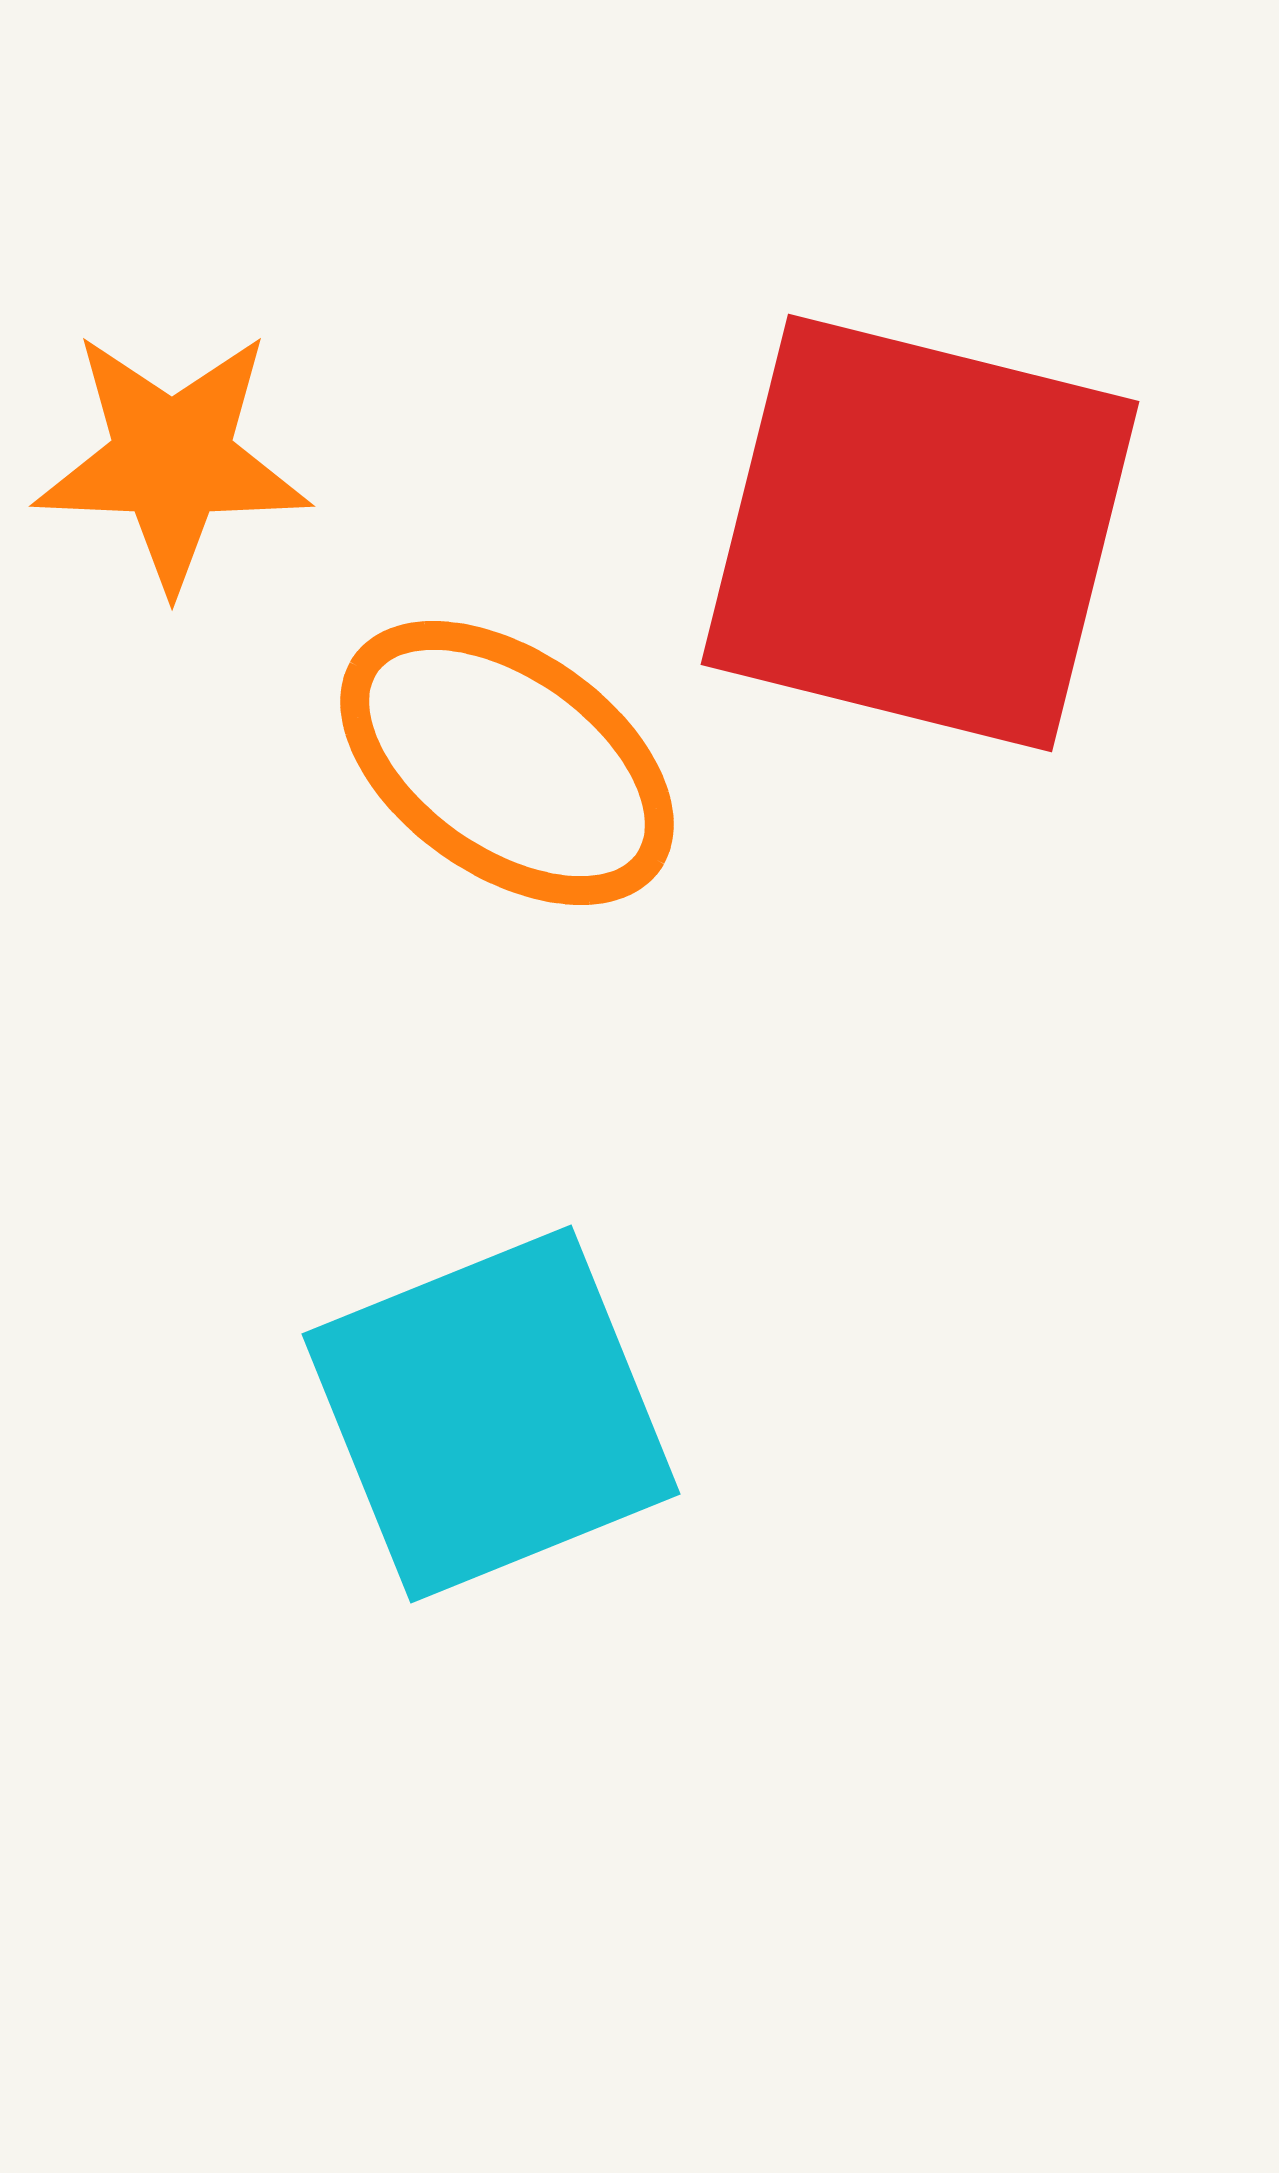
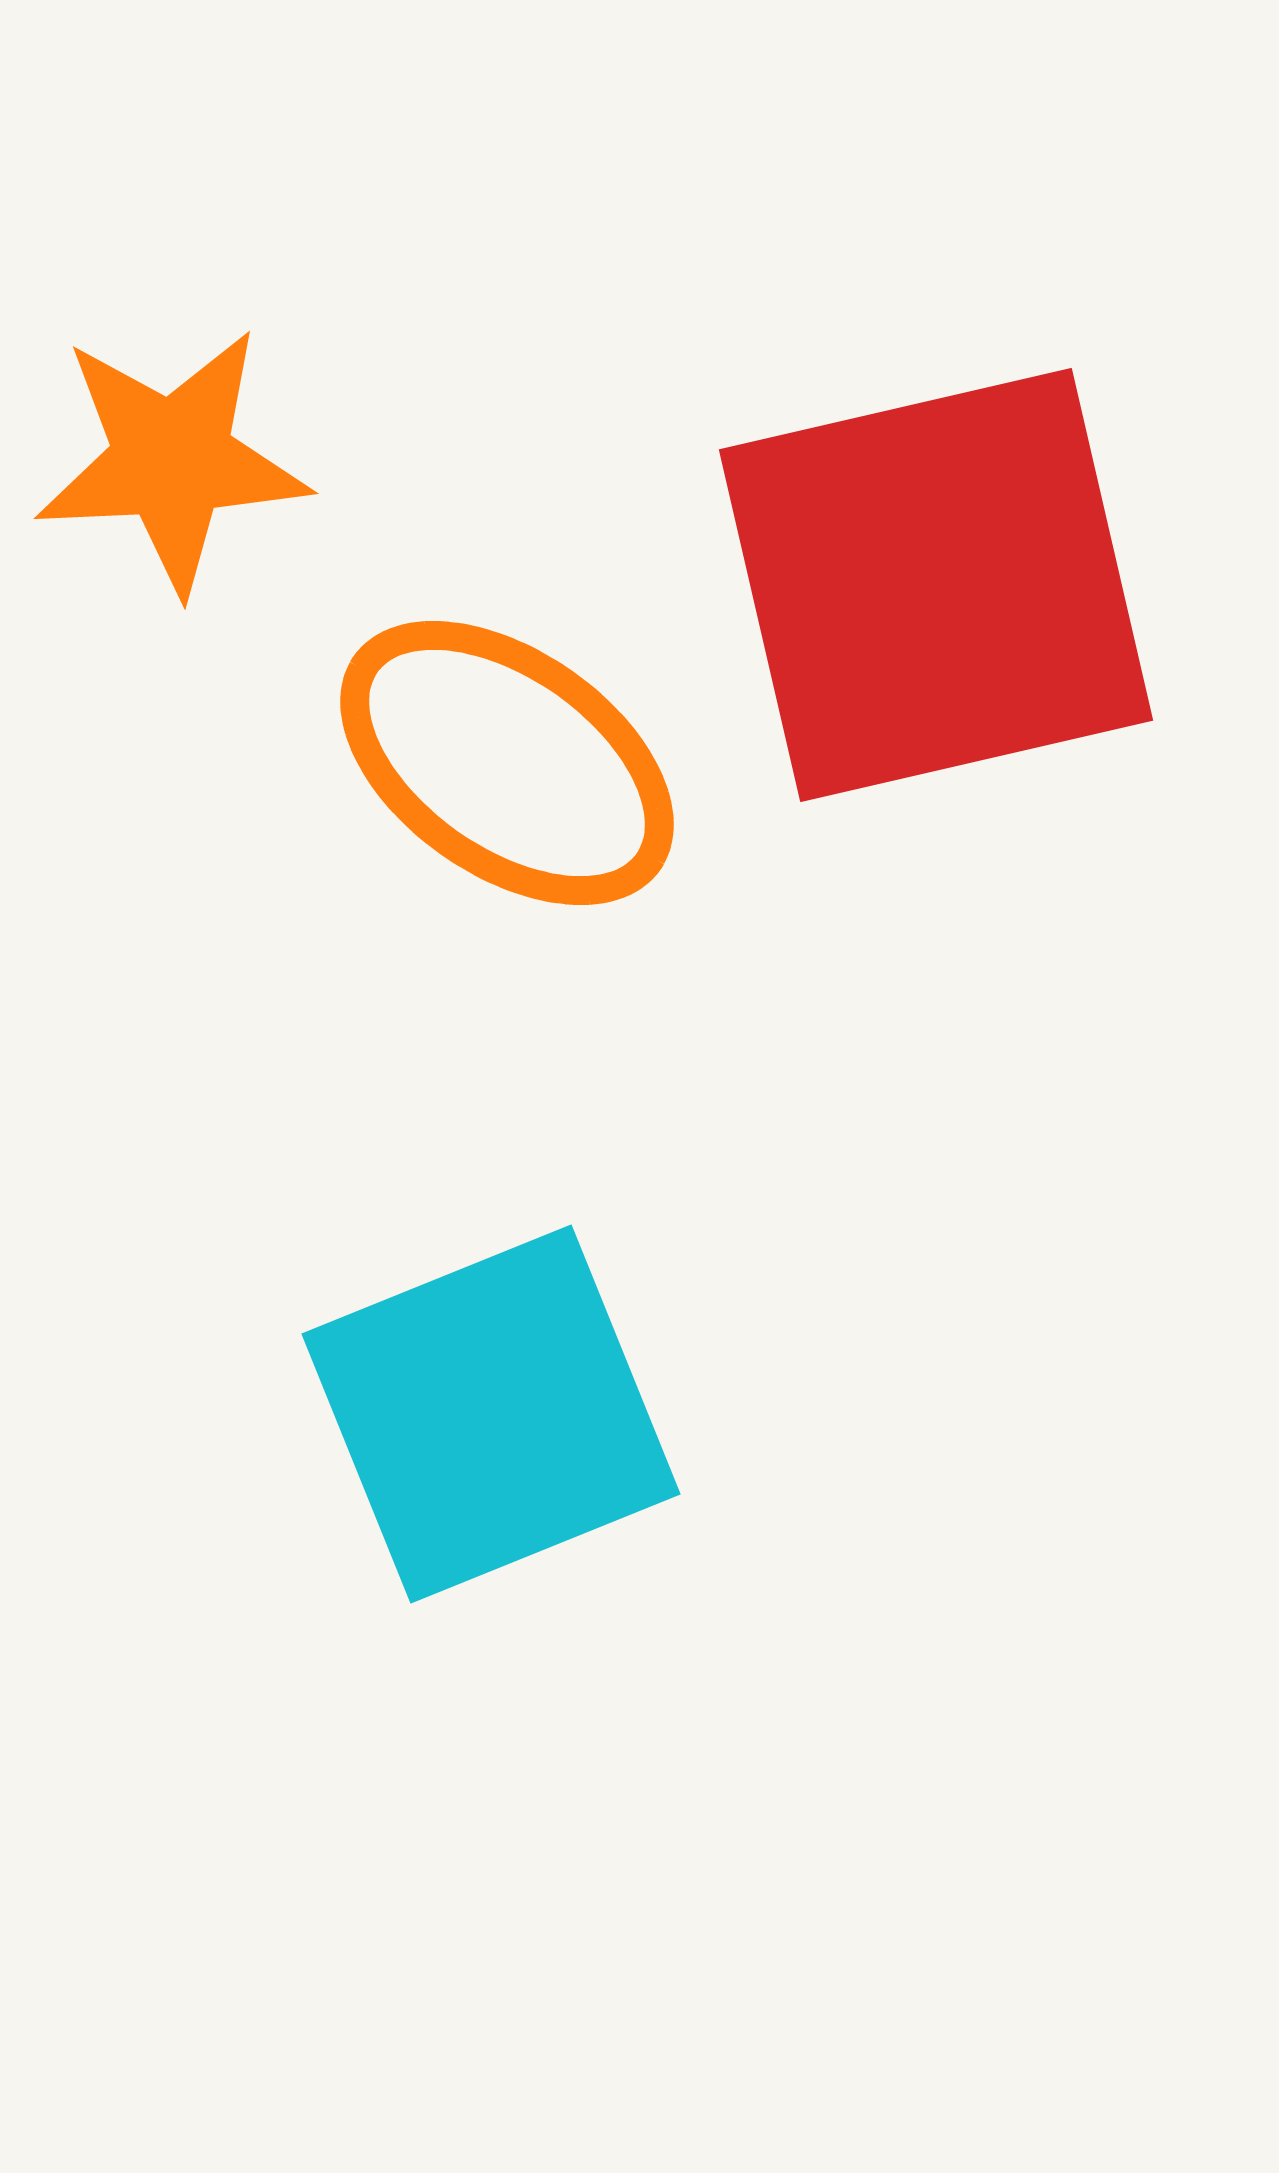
orange star: rotated 5 degrees counterclockwise
red square: moved 16 px right, 52 px down; rotated 27 degrees counterclockwise
